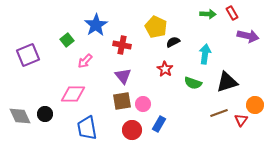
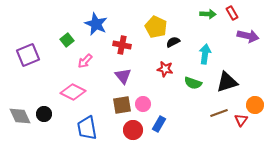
blue star: moved 1 px up; rotated 15 degrees counterclockwise
red star: rotated 21 degrees counterclockwise
pink diamond: moved 2 px up; rotated 25 degrees clockwise
brown square: moved 4 px down
black circle: moved 1 px left
red circle: moved 1 px right
